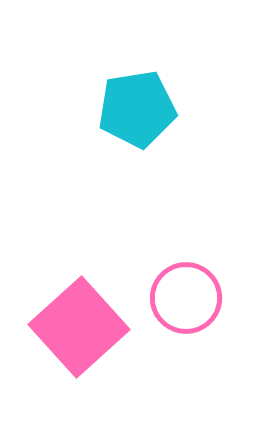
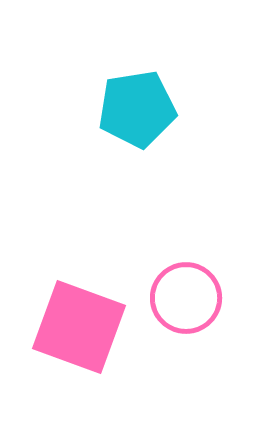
pink square: rotated 28 degrees counterclockwise
